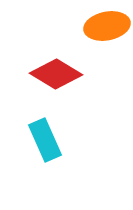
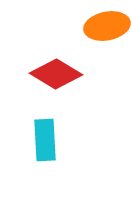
cyan rectangle: rotated 21 degrees clockwise
